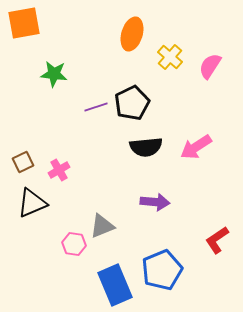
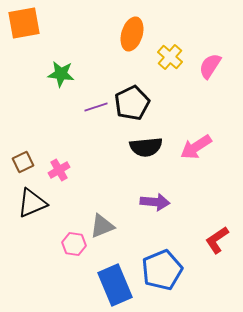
green star: moved 7 px right
